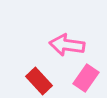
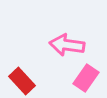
red rectangle: moved 17 px left
